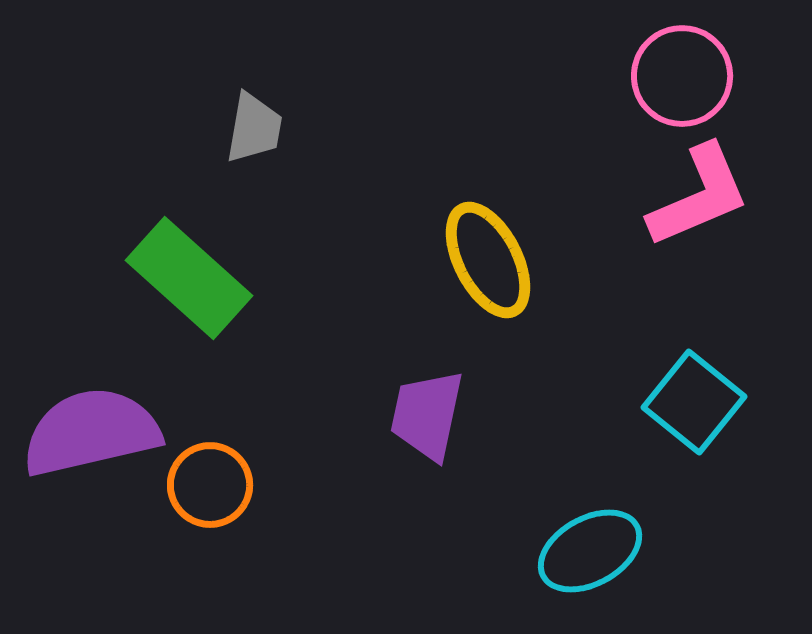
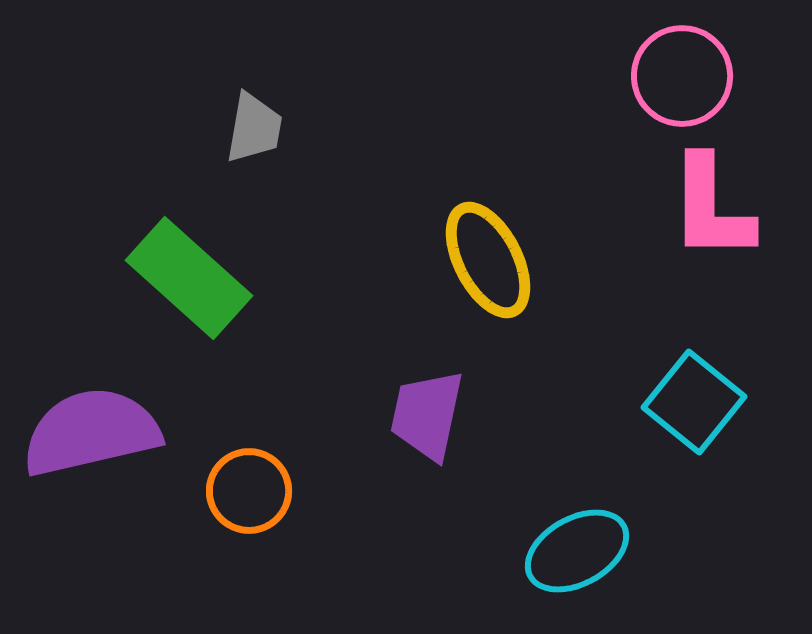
pink L-shape: moved 12 px right, 12 px down; rotated 113 degrees clockwise
orange circle: moved 39 px right, 6 px down
cyan ellipse: moved 13 px left
